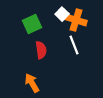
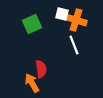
white square: rotated 32 degrees counterclockwise
red semicircle: moved 19 px down
